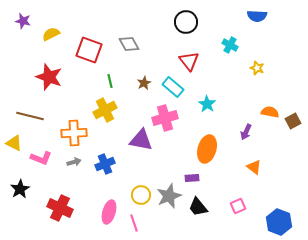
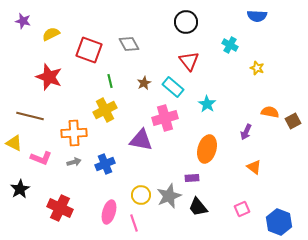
pink square: moved 4 px right, 3 px down
